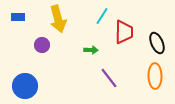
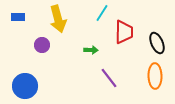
cyan line: moved 3 px up
